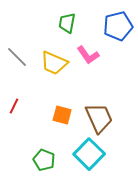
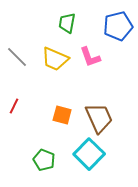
pink L-shape: moved 2 px right, 2 px down; rotated 15 degrees clockwise
yellow trapezoid: moved 1 px right, 4 px up
